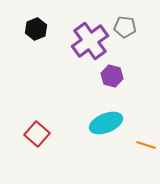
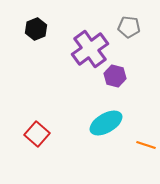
gray pentagon: moved 4 px right
purple cross: moved 8 px down
purple hexagon: moved 3 px right
cyan ellipse: rotated 8 degrees counterclockwise
